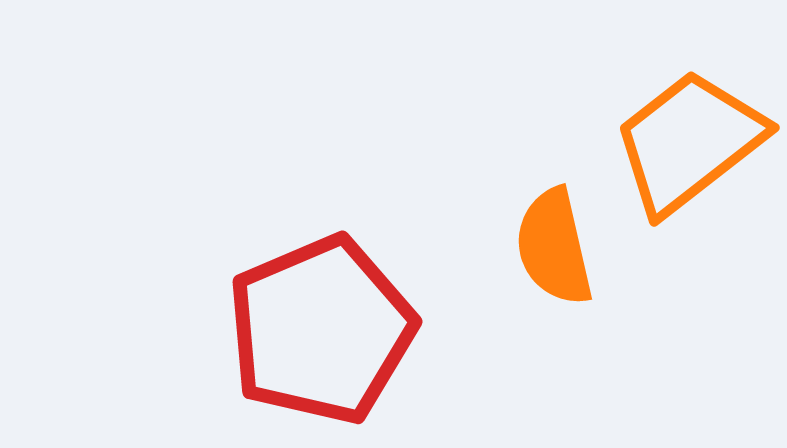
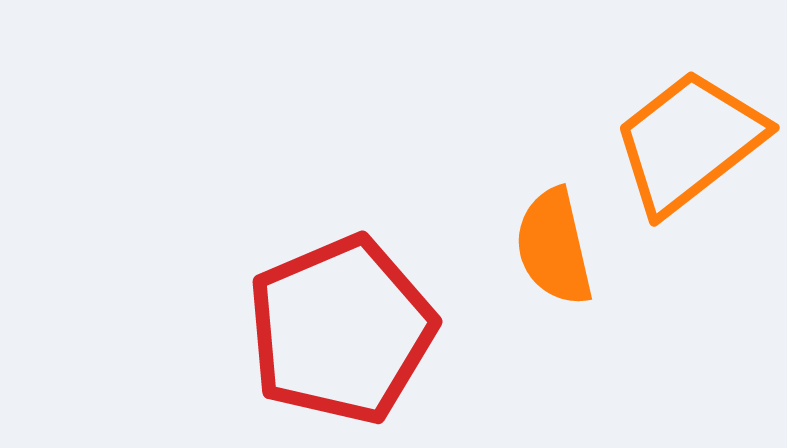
red pentagon: moved 20 px right
